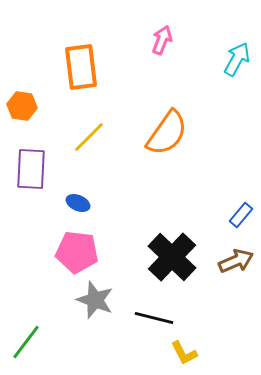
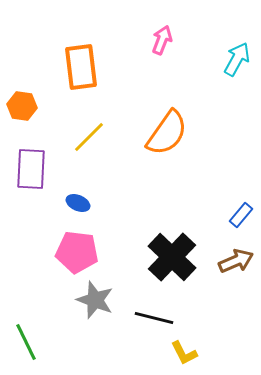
green line: rotated 63 degrees counterclockwise
